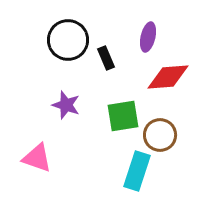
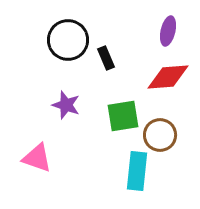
purple ellipse: moved 20 px right, 6 px up
cyan rectangle: rotated 12 degrees counterclockwise
